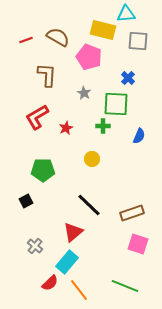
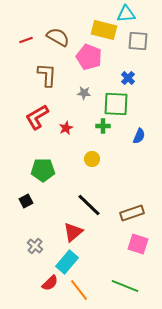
yellow rectangle: moved 1 px right
gray star: rotated 24 degrees counterclockwise
